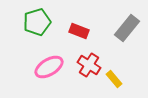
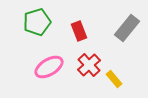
red rectangle: rotated 48 degrees clockwise
red cross: rotated 15 degrees clockwise
